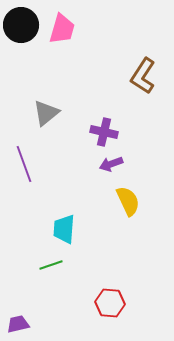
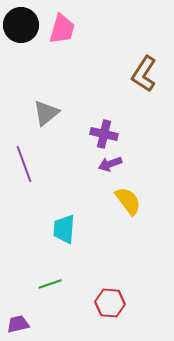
brown L-shape: moved 1 px right, 2 px up
purple cross: moved 2 px down
purple arrow: moved 1 px left
yellow semicircle: rotated 12 degrees counterclockwise
green line: moved 1 px left, 19 px down
